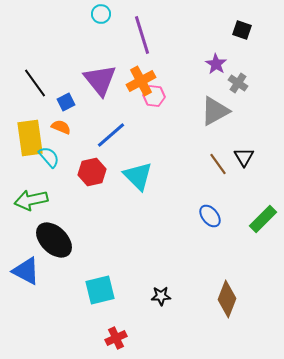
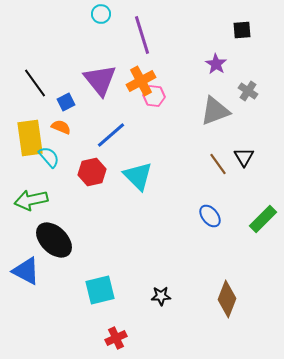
black square: rotated 24 degrees counterclockwise
gray cross: moved 10 px right, 8 px down
gray triangle: rotated 8 degrees clockwise
